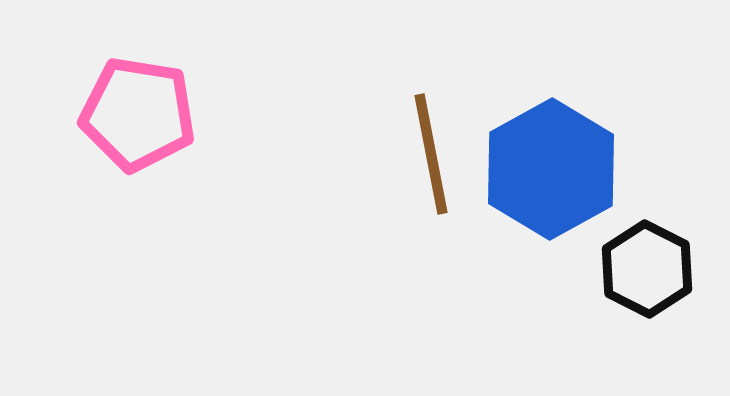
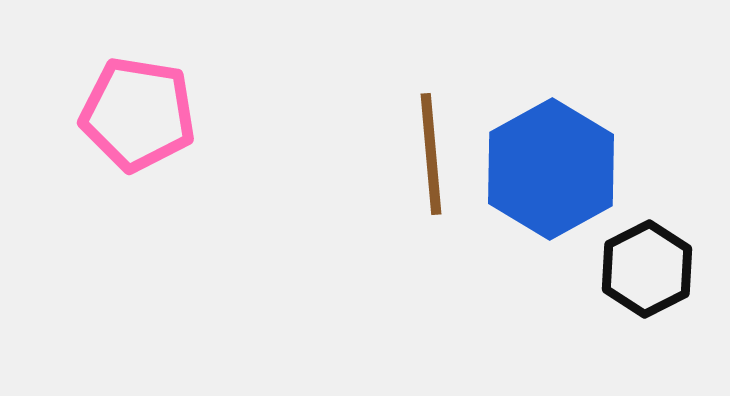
brown line: rotated 6 degrees clockwise
black hexagon: rotated 6 degrees clockwise
